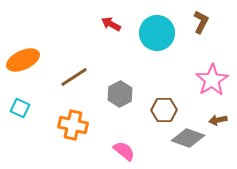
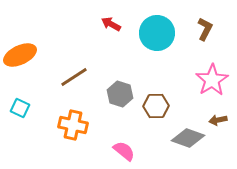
brown L-shape: moved 4 px right, 7 px down
orange ellipse: moved 3 px left, 5 px up
gray hexagon: rotated 15 degrees counterclockwise
brown hexagon: moved 8 px left, 4 px up
